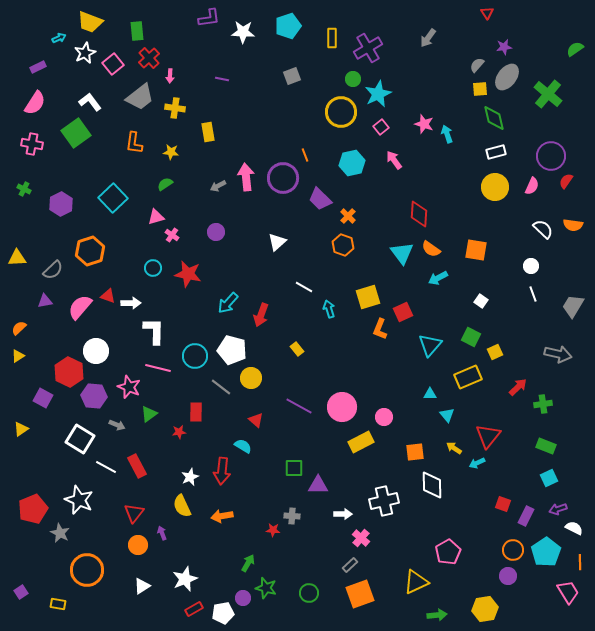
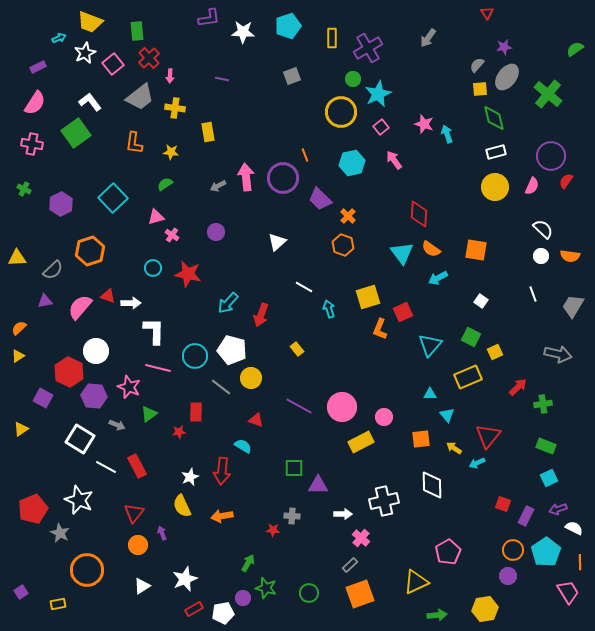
orange semicircle at (573, 225): moved 3 px left, 31 px down
white circle at (531, 266): moved 10 px right, 10 px up
red triangle at (256, 420): rotated 21 degrees counterclockwise
orange square at (415, 452): moved 6 px right, 13 px up
yellow rectangle at (58, 604): rotated 21 degrees counterclockwise
